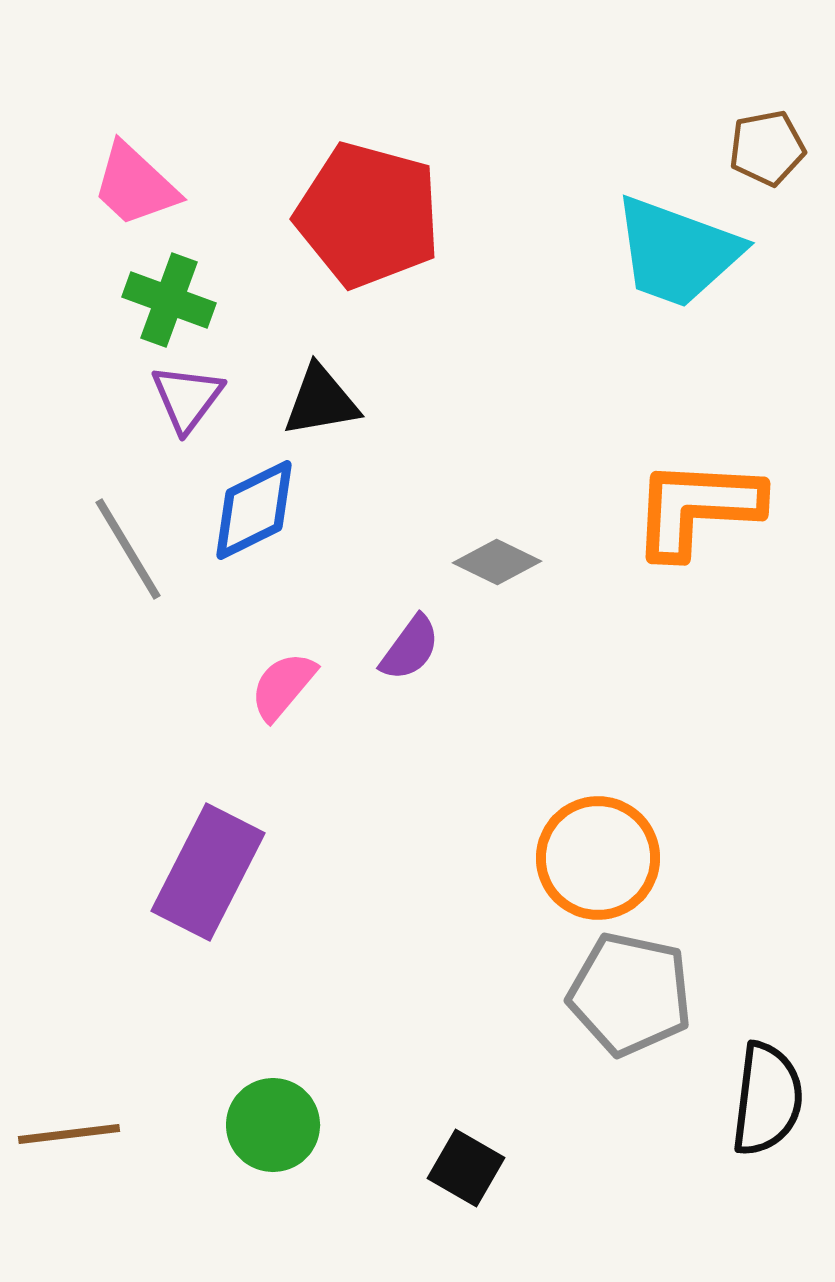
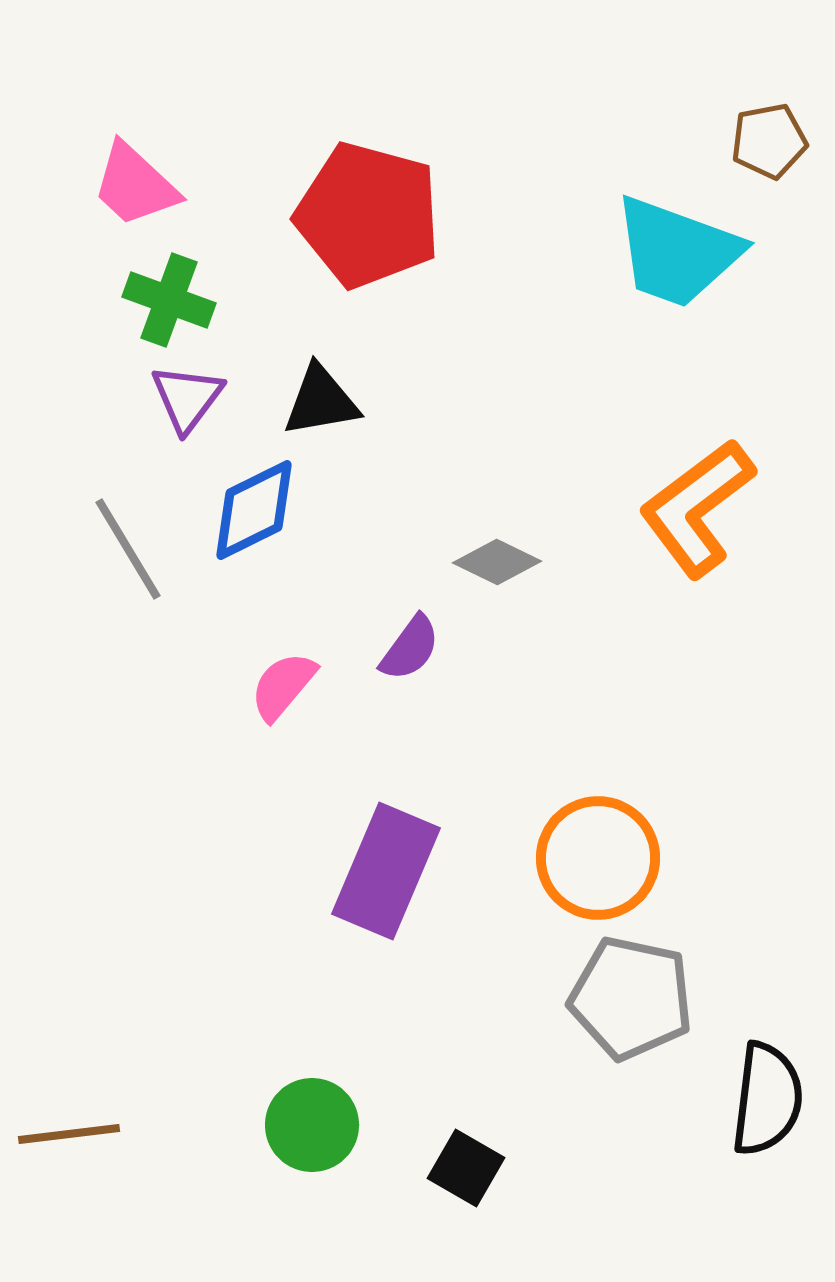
brown pentagon: moved 2 px right, 7 px up
orange L-shape: rotated 40 degrees counterclockwise
purple rectangle: moved 178 px right, 1 px up; rotated 4 degrees counterclockwise
gray pentagon: moved 1 px right, 4 px down
green circle: moved 39 px right
